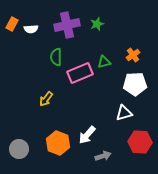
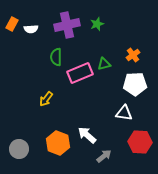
green triangle: moved 2 px down
white triangle: rotated 24 degrees clockwise
white arrow: rotated 90 degrees clockwise
gray arrow: moved 1 px right; rotated 21 degrees counterclockwise
